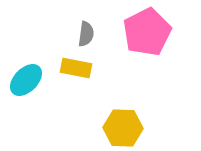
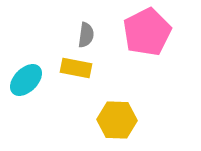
gray semicircle: moved 1 px down
yellow hexagon: moved 6 px left, 8 px up
